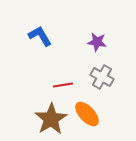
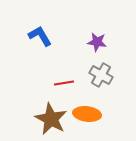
gray cross: moved 1 px left, 2 px up
red line: moved 1 px right, 2 px up
orange ellipse: rotated 40 degrees counterclockwise
brown star: rotated 12 degrees counterclockwise
